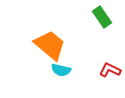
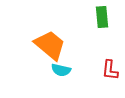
green rectangle: rotated 30 degrees clockwise
red L-shape: rotated 110 degrees counterclockwise
